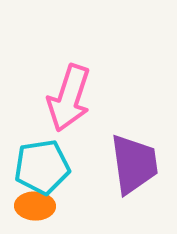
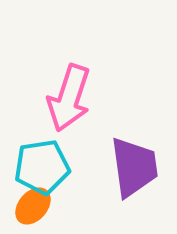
purple trapezoid: moved 3 px down
orange ellipse: moved 2 px left; rotated 51 degrees counterclockwise
